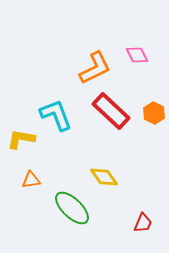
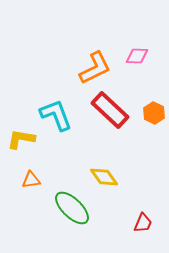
pink diamond: moved 1 px down; rotated 60 degrees counterclockwise
red rectangle: moved 1 px left, 1 px up
